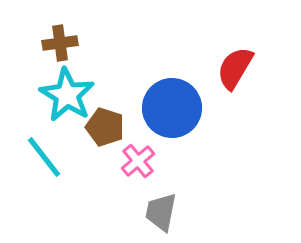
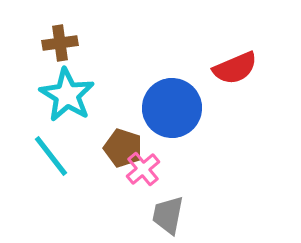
red semicircle: rotated 144 degrees counterclockwise
brown pentagon: moved 18 px right, 21 px down
cyan line: moved 7 px right, 1 px up
pink cross: moved 5 px right, 8 px down
gray trapezoid: moved 7 px right, 3 px down
